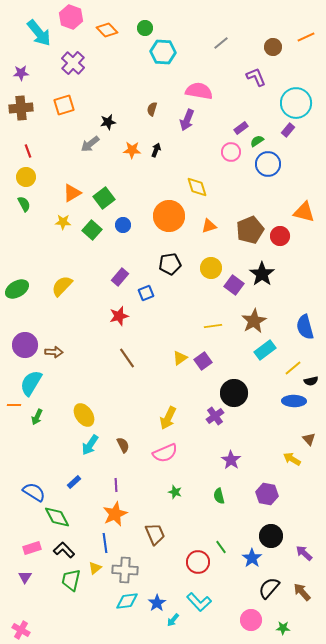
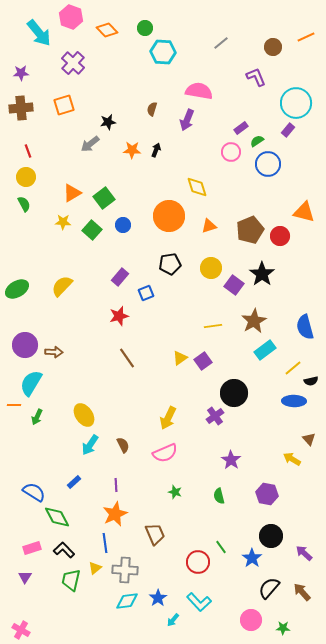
blue star at (157, 603): moved 1 px right, 5 px up
